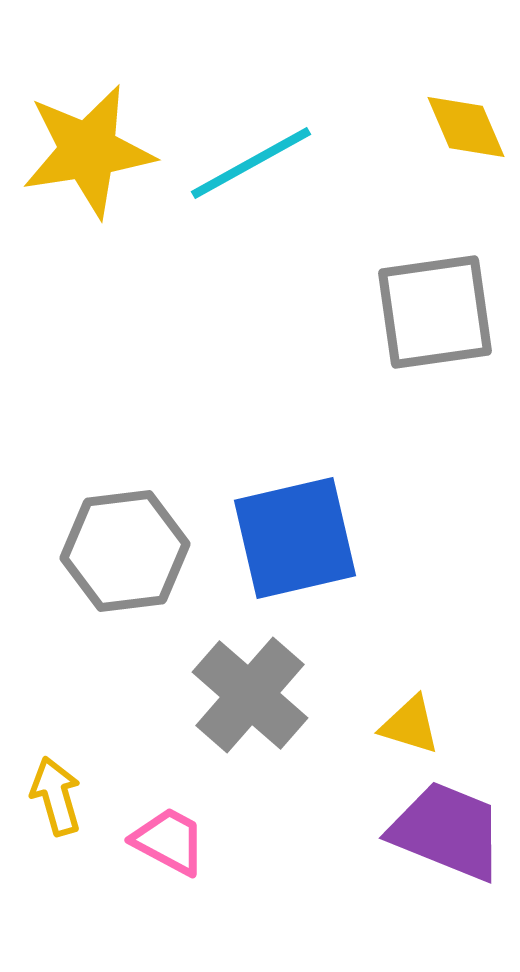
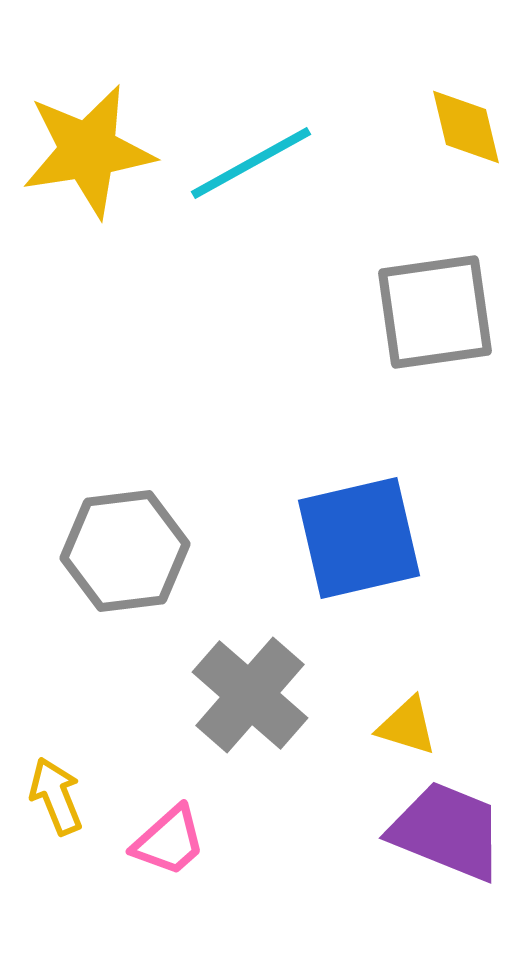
yellow diamond: rotated 10 degrees clockwise
blue square: moved 64 px right
yellow triangle: moved 3 px left, 1 px down
yellow arrow: rotated 6 degrees counterclockwise
pink trapezoid: rotated 110 degrees clockwise
